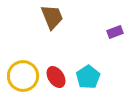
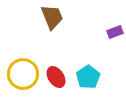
yellow circle: moved 2 px up
